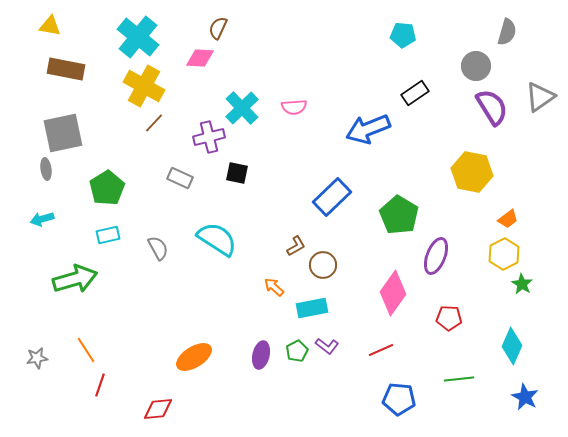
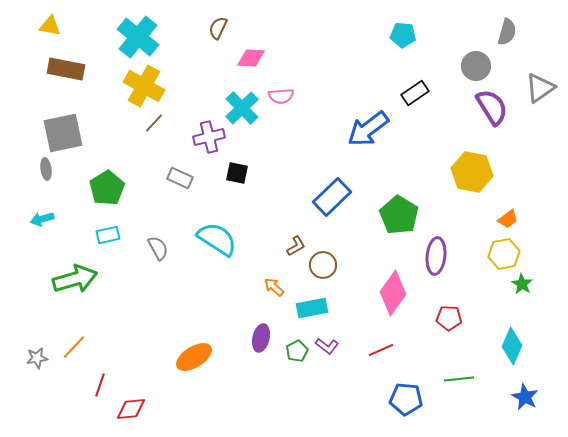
pink diamond at (200, 58): moved 51 px right
gray triangle at (540, 97): moved 9 px up
pink semicircle at (294, 107): moved 13 px left, 11 px up
blue arrow at (368, 129): rotated 15 degrees counterclockwise
yellow hexagon at (504, 254): rotated 16 degrees clockwise
purple ellipse at (436, 256): rotated 15 degrees counterclockwise
orange line at (86, 350): moved 12 px left, 3 px up; rotated 76 degrees clockwise
purple ellipse at (261, 355): moved 17 px up
blue pentagon at (399, 399): moved 7 px right
red diamond at (158, 409): moved 27 px left
